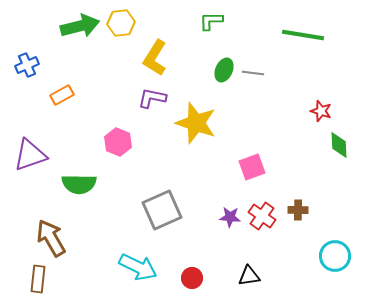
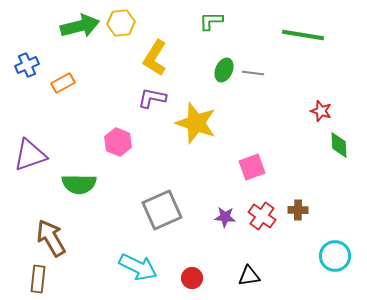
orange rectangle: moved 1 px right, 12 px up
purple star: moved 5 px left
